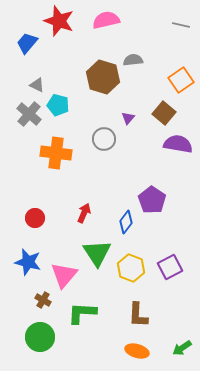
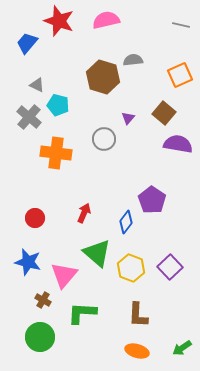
orange square: moved 1 px left, 5 px up; rotated 10 degrees clockwise
gray cross: moved 3 px down
green triangle: rotated 16 degrees counterclockwise
purple square: rotated 15 degrees counterclockwise
